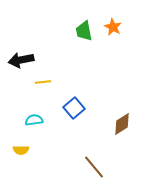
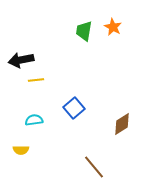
green trapezoid: rotated 20 degrees clockwise
yellow line: moved 7 px left, 2 px up
